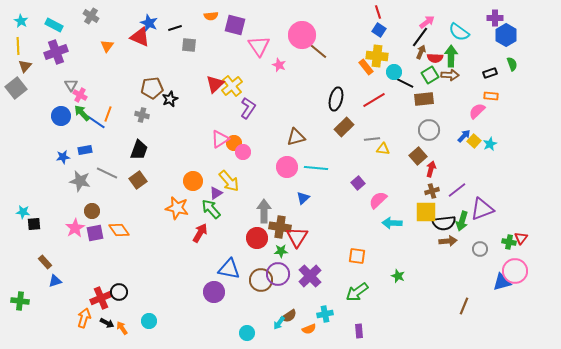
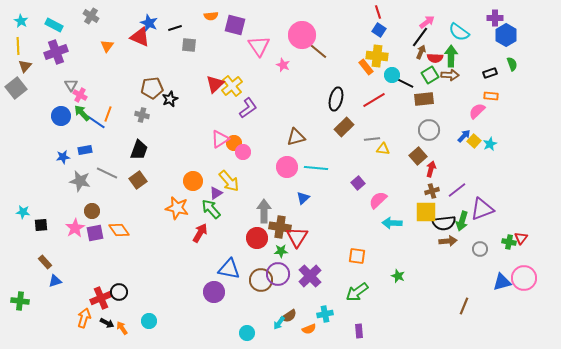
pink star at (279, 65): moved 4 px right
cyan circle at (394, 72): moved 2 px left, 3 px down
purple L-shape at (248, 108): rotated 20 degrees clockwise
black square at (34, 224): moved 7 px right, 1 px down
pink circle at (515, 271): moved 9 px right, 7 px down
